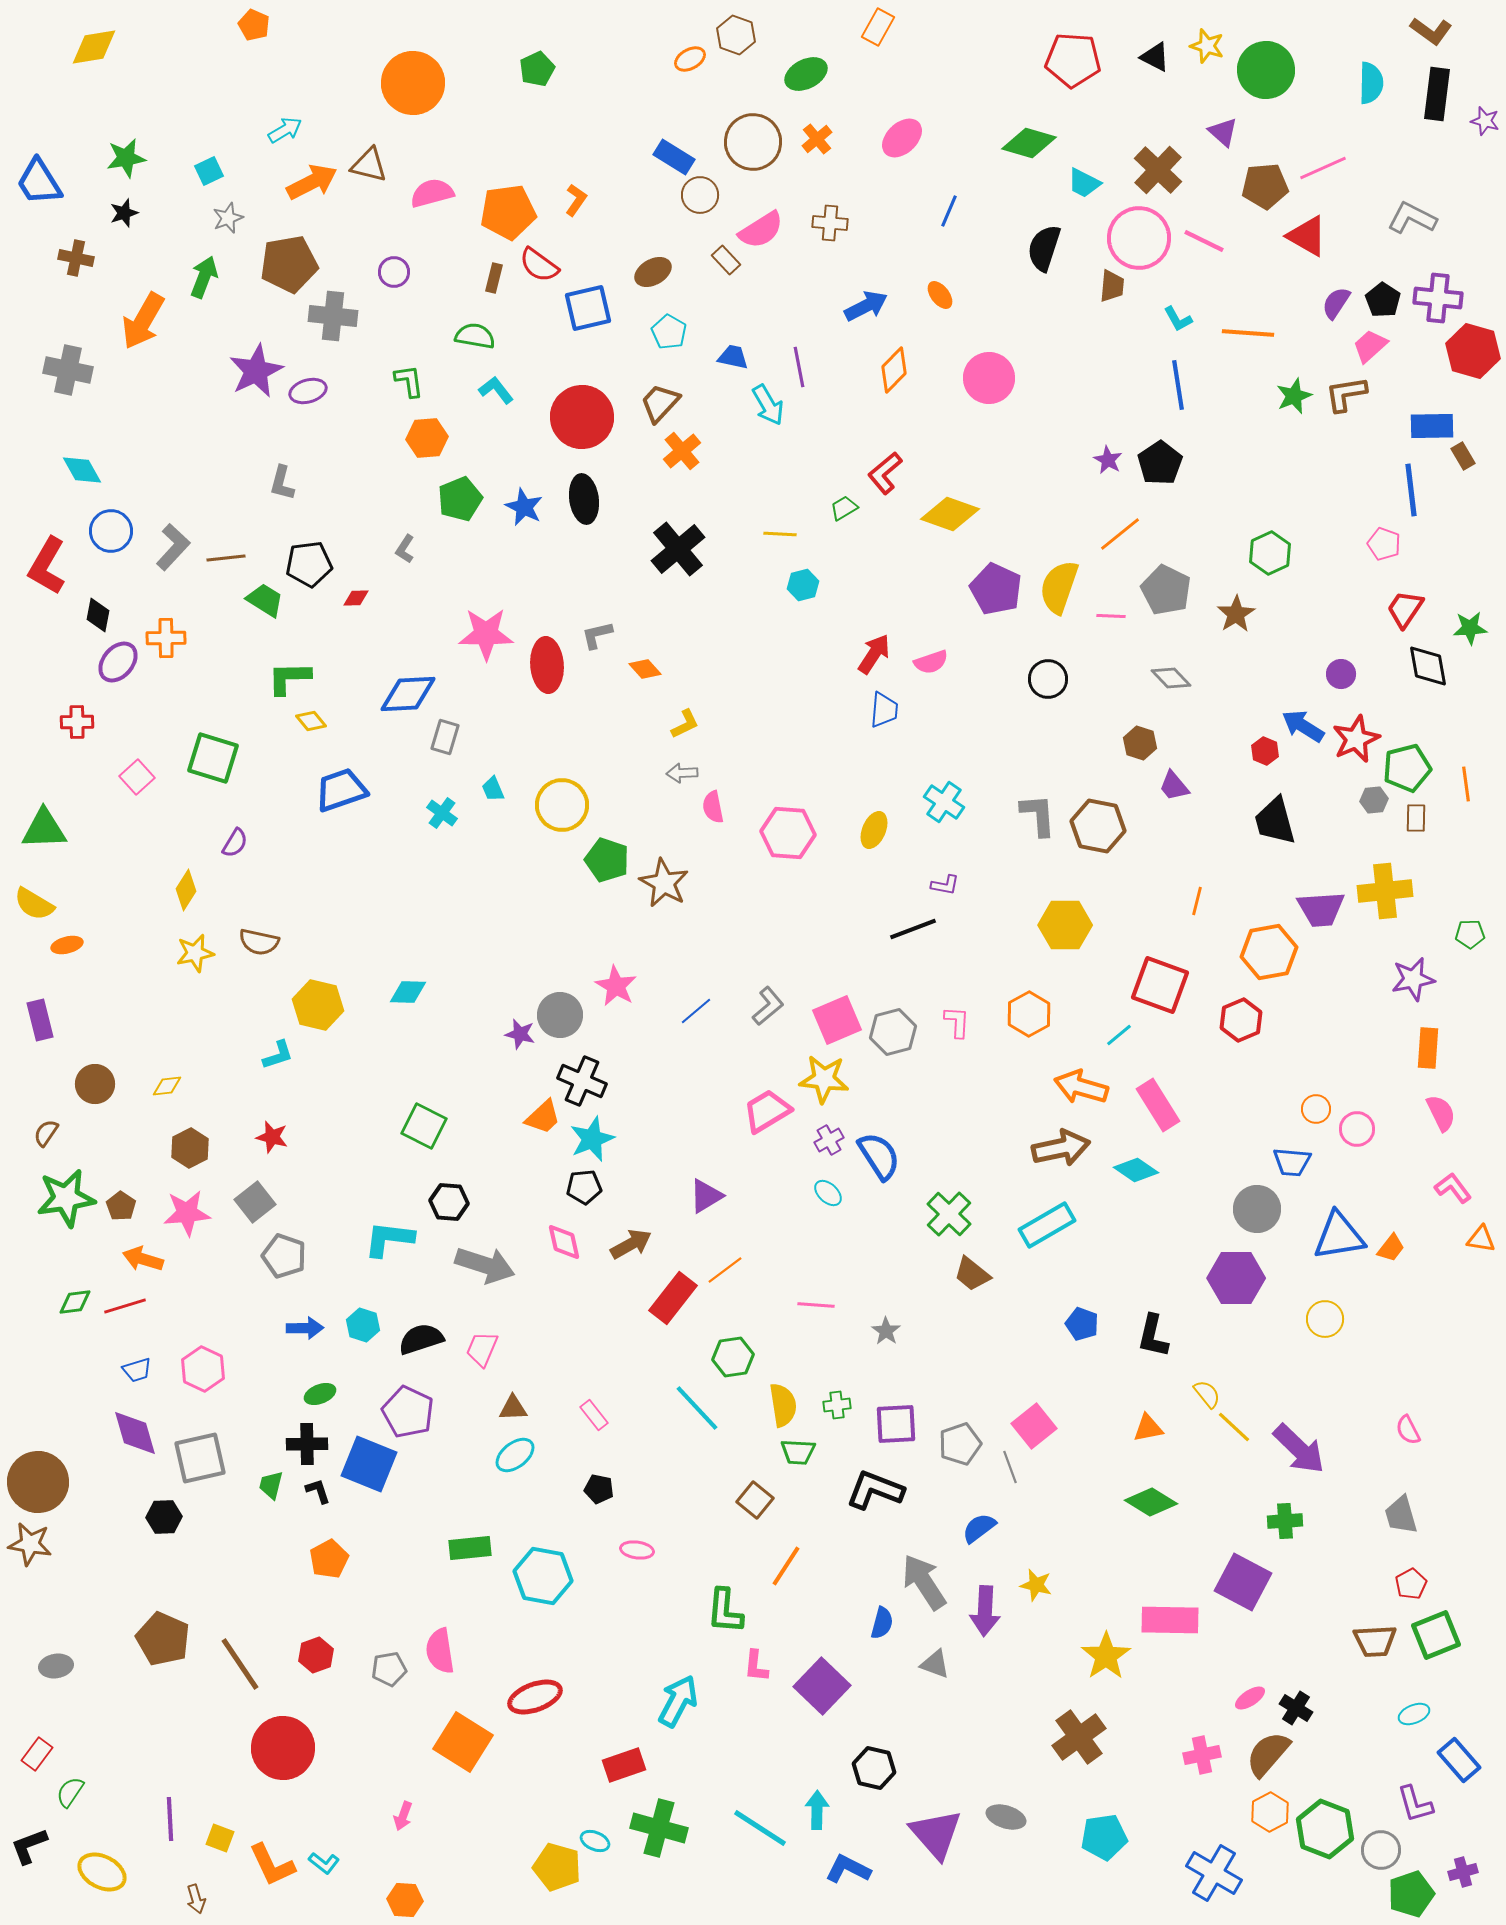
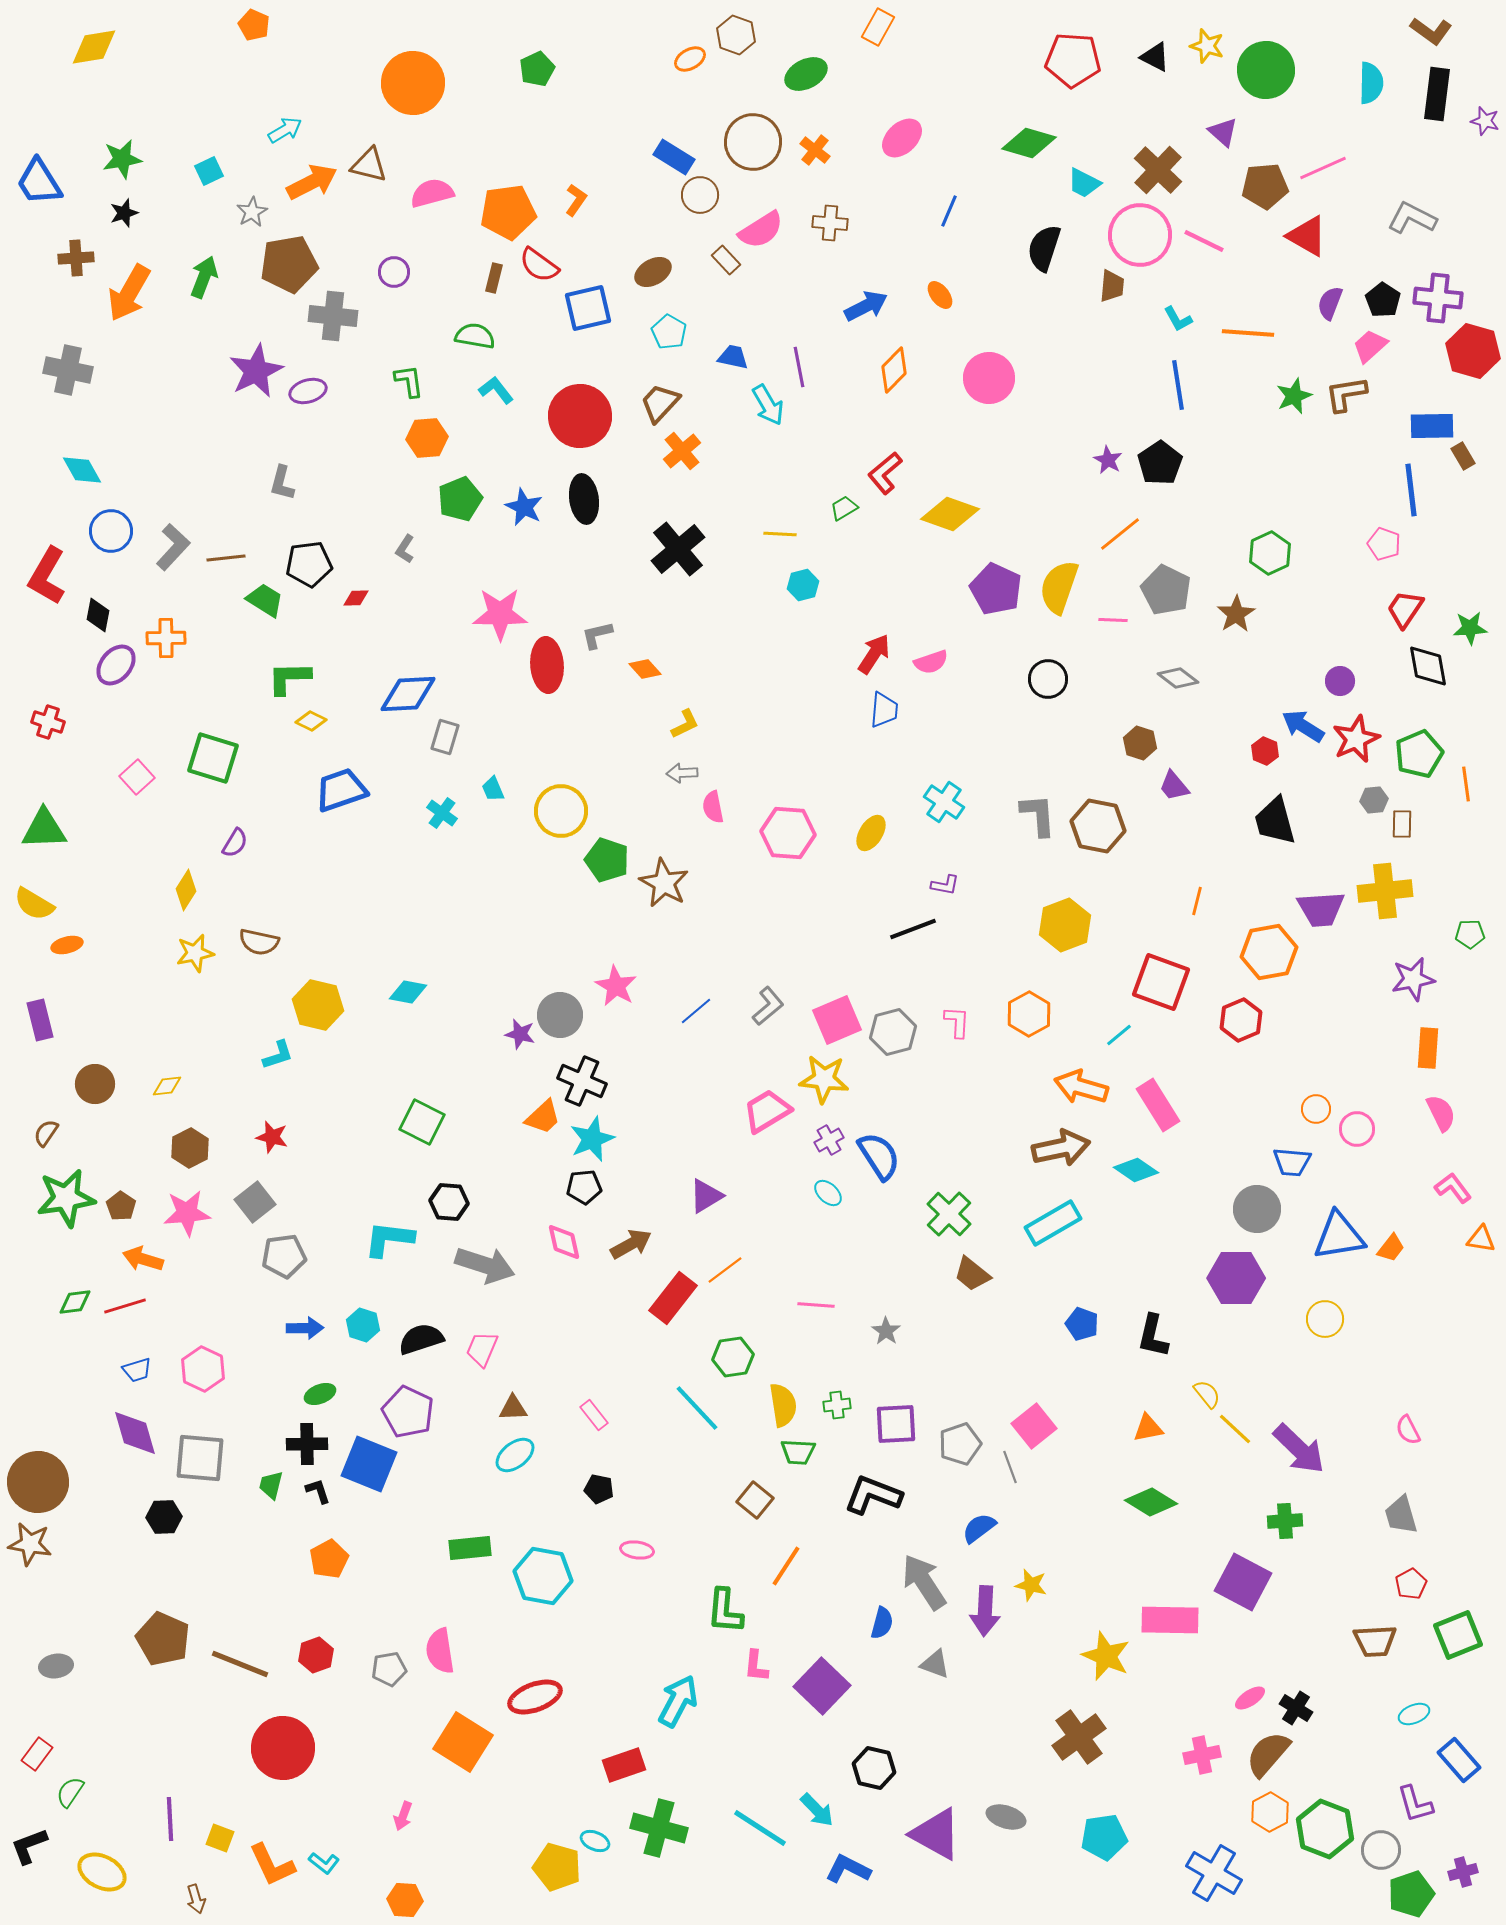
orange cross at (817, 139): moved 2 px left, 11 px down; rotated 12 degrees counterclockwise
green star at (126, 158): moved 4 px left, 1 px down
gray star at (228, 218): moved 24 px right, 6 px up; rotated 8 degrees counterclockwise
pink circle at (1139, 238): moved 1 px right, 3 px up
brown cross at (76, 258): rotated 16 degrees counterclockwise
purple semicircle at (1336, 303): moved 6 px left; rotated 12 degrees counterclockwise
orange arrow at (143, 321): moved 14 px left, 28 px up
red circle at (582, 417): moved 2 px left, 1 px up
red L-shape at (47, 566): moved 10 px down
pink line at (1111, 616): moved 2 px right, 4 px down
pink star at (486, 634): moved 14 px right, 20 px up
purple ellipse at (118, 662): moved 2 px left, 3 px down
purple circle at (1341, 674): moved 1 px left, 7 px down
gray diamond at (1171, 678): moved 7 px right; rotated 9 degrees counterclockwise
yellow diamond at (311, 721): rotated 24 degrees counterclockwise
red cross at (77, 722): moved 29 px left; rotated 20 degrees clockwise
green pentagon at (1407, 768): moved 12 px right, 14 px up; rotated 9 degrees counterclockwise
yellow circle at (562, 805): moved 1 px left, 6 px down
brown rectangle at (1416, 818): moved 14 px left, 6 px down
yellow ellipse at (874, 830): moved 3 px left, 3 px down; rotated 9 degrees clockwise
yellow hexagon at (1065, 925): rotated 21 degrees counterclockwise
red square at (1160, 985): moved 1 px right, 3 px up
cyan diamond at (408, 992): rotated 9 degrees clockwise
green square at (424, 1126): moved 2 px left, 4 px up
cyan rectangle at (1047, 1225): moved 6 px right, 2 px up
gray pentagon at (284, 1256): rotated 27 degrees counterclockwise
yellow line at (1234, 1427): moved 1 px right, 2 px down
gray square at (200, 1458): rotated 18 degrees clockwise
black L-shape at (875, 1490): moved 2 px left, 5 px down
yellow star at (1036, 1585): moved 5 px left
green square at (1436, 1635): moved 22 px right
yellow star at (1106, 1656): rotated 15 degrees counterclockwise
brown line at (240, 1664): rotated 34 degrees counterclockwise
cyan arrow at (817, 1810): rotated 135 degrees clockwise
purple triangle at (936, 1834): rotated 20 degrees counterclockwise
